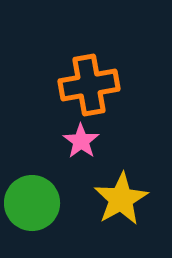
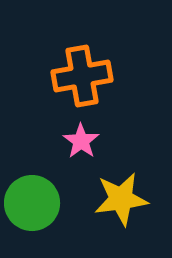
orange cross: moved 7 px left, 9 px up
yellow star: rotated 22 degrees clockwise
